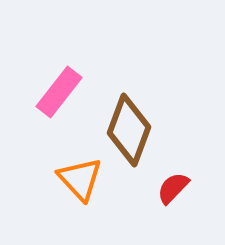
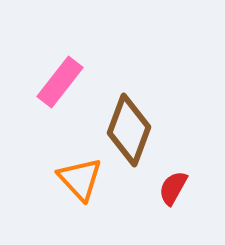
pink rectangle: moved 1 px right, 10 px up
red semicircle: rotated 15 degrees counterclockwise
